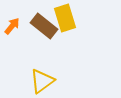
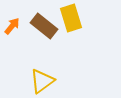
yellow rectangle: moved 6 px right
